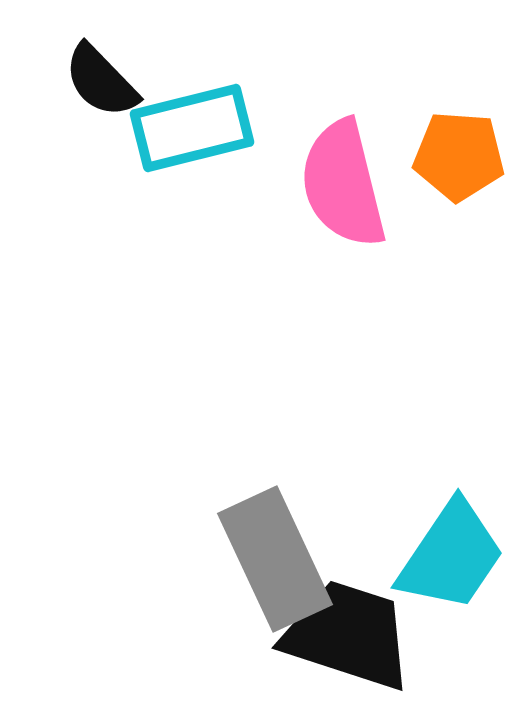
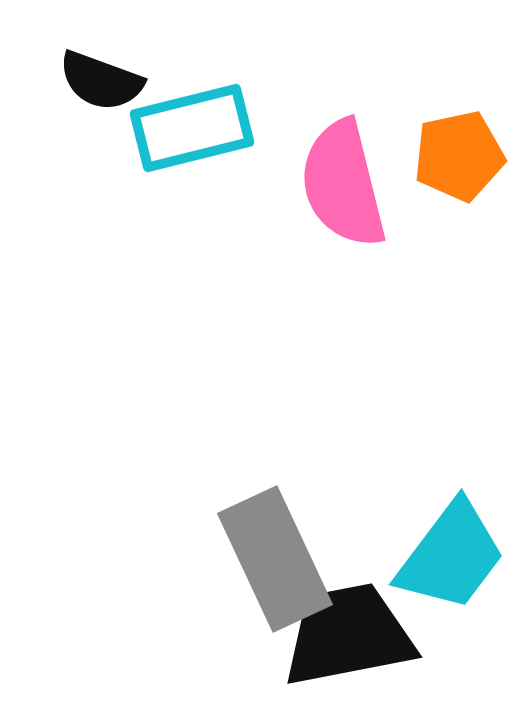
black semicircle: rotated 26 degrees counterclockwise
orange pentagon: rotated 16 degrees counterclockwise
cyan trapezoid: rotated 3 degrees clockwise
black trapezoid: rotated 29 degrees counterclockwise
